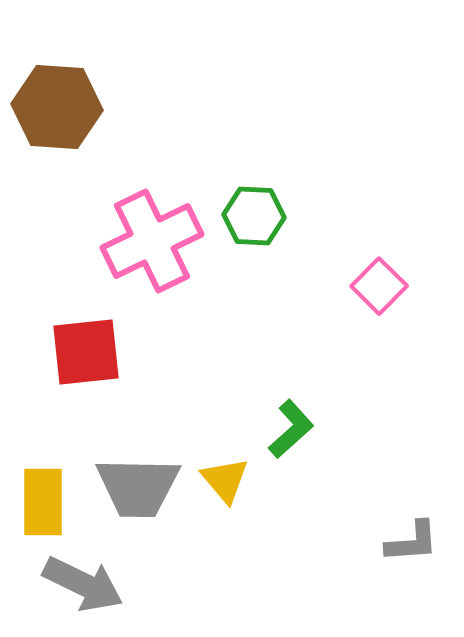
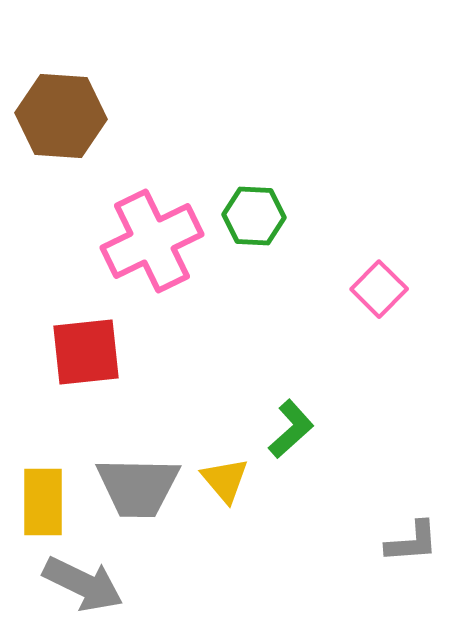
brown hexagon: moved 4 px right, 9 px down
pink square: moved 3 px down
